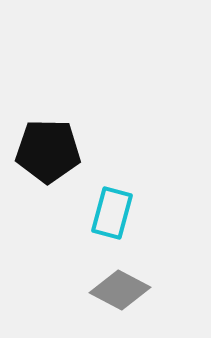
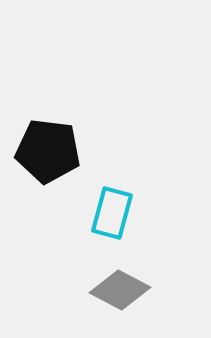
black pentagon: rotated 6 degrees clockwise
